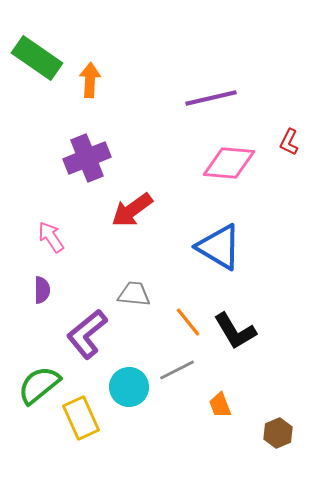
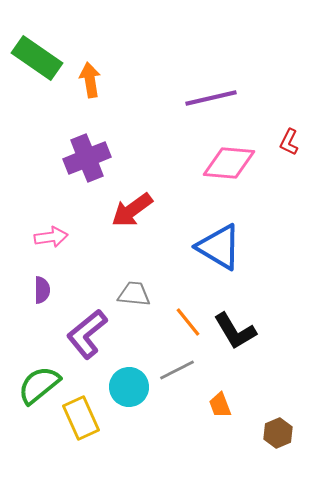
orange arrow: rotated 12 degrees counterclockwise
pink arrow: rotated 116 degrees clockwise
